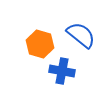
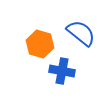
blue semicircle: moved 2 px up
